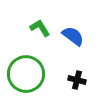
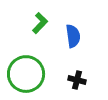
green L-shape: moved 5 px up; rotated 75 degrees clockwise
blue semicircle: rotated 45 degrees clockwise
